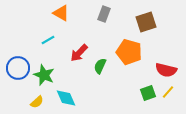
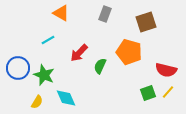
gray rectangle: moved 1 px right
yellow semicircle: rotated 16 degrees counterclockwise
